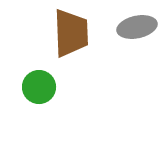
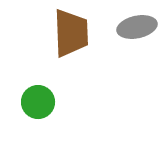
green circle: moved 1 px left, 15 px down
